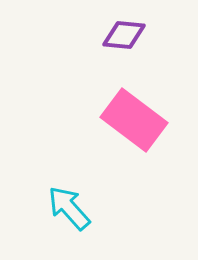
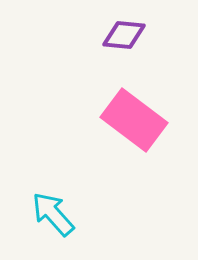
cyan arrow: moved 16 px left, 6 px down
